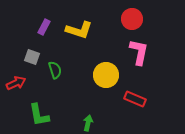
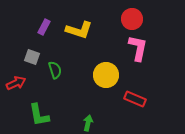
pink L-shape: moved 1 px left, 4 px up
